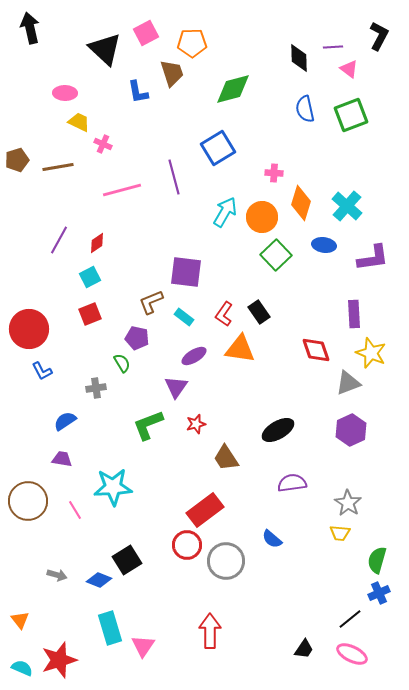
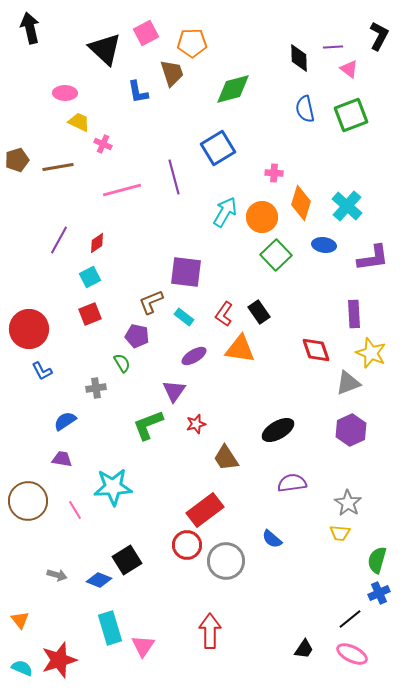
purple pentagon at (137, 338): moved 2 px up
purple triangle at (176, 387): moved 2 px left, 4 px down
